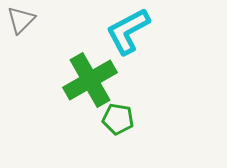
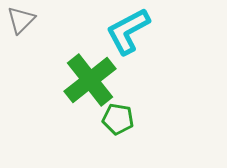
green cross: rotated 8 degrees counterclockwise
